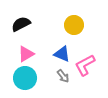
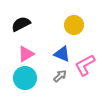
gray arrow: moved 3 px left; rotated 96 degrees counterclockwise
